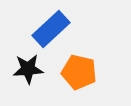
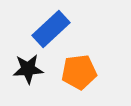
orange pentagon: rotated 20 degrees counterclockwise
